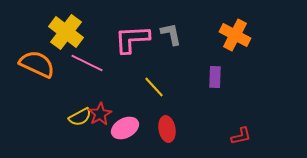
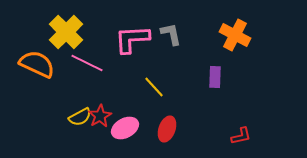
yellow cross: rotated 8 degrees clockwise
red star: moved 2 px down
red ellipse: rotated 30 degrees clockwise
